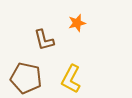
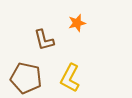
yellow L-shape: moved 1 px left, 1 px up
